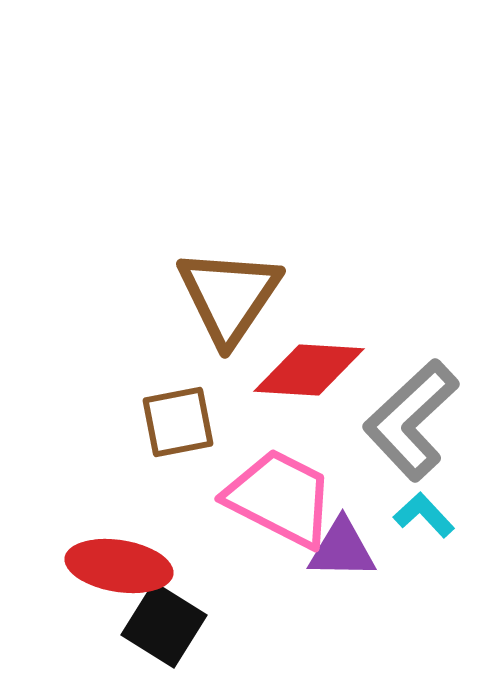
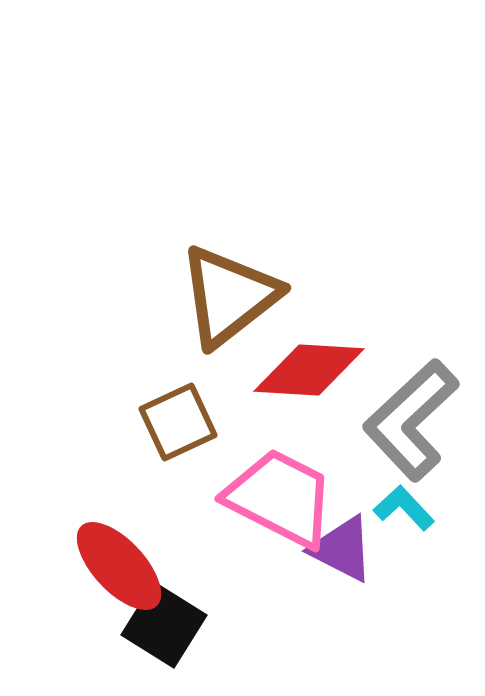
brown triangle: rotated 18 degrees clockwise
brown square: rotated 14 degrees counterclockwise
cyan L-shape: moved 20 px left, 7 px up
purple triangle: rotated 26 degrees clockwise
red ellipse: rotated 38 degrees clockwise
